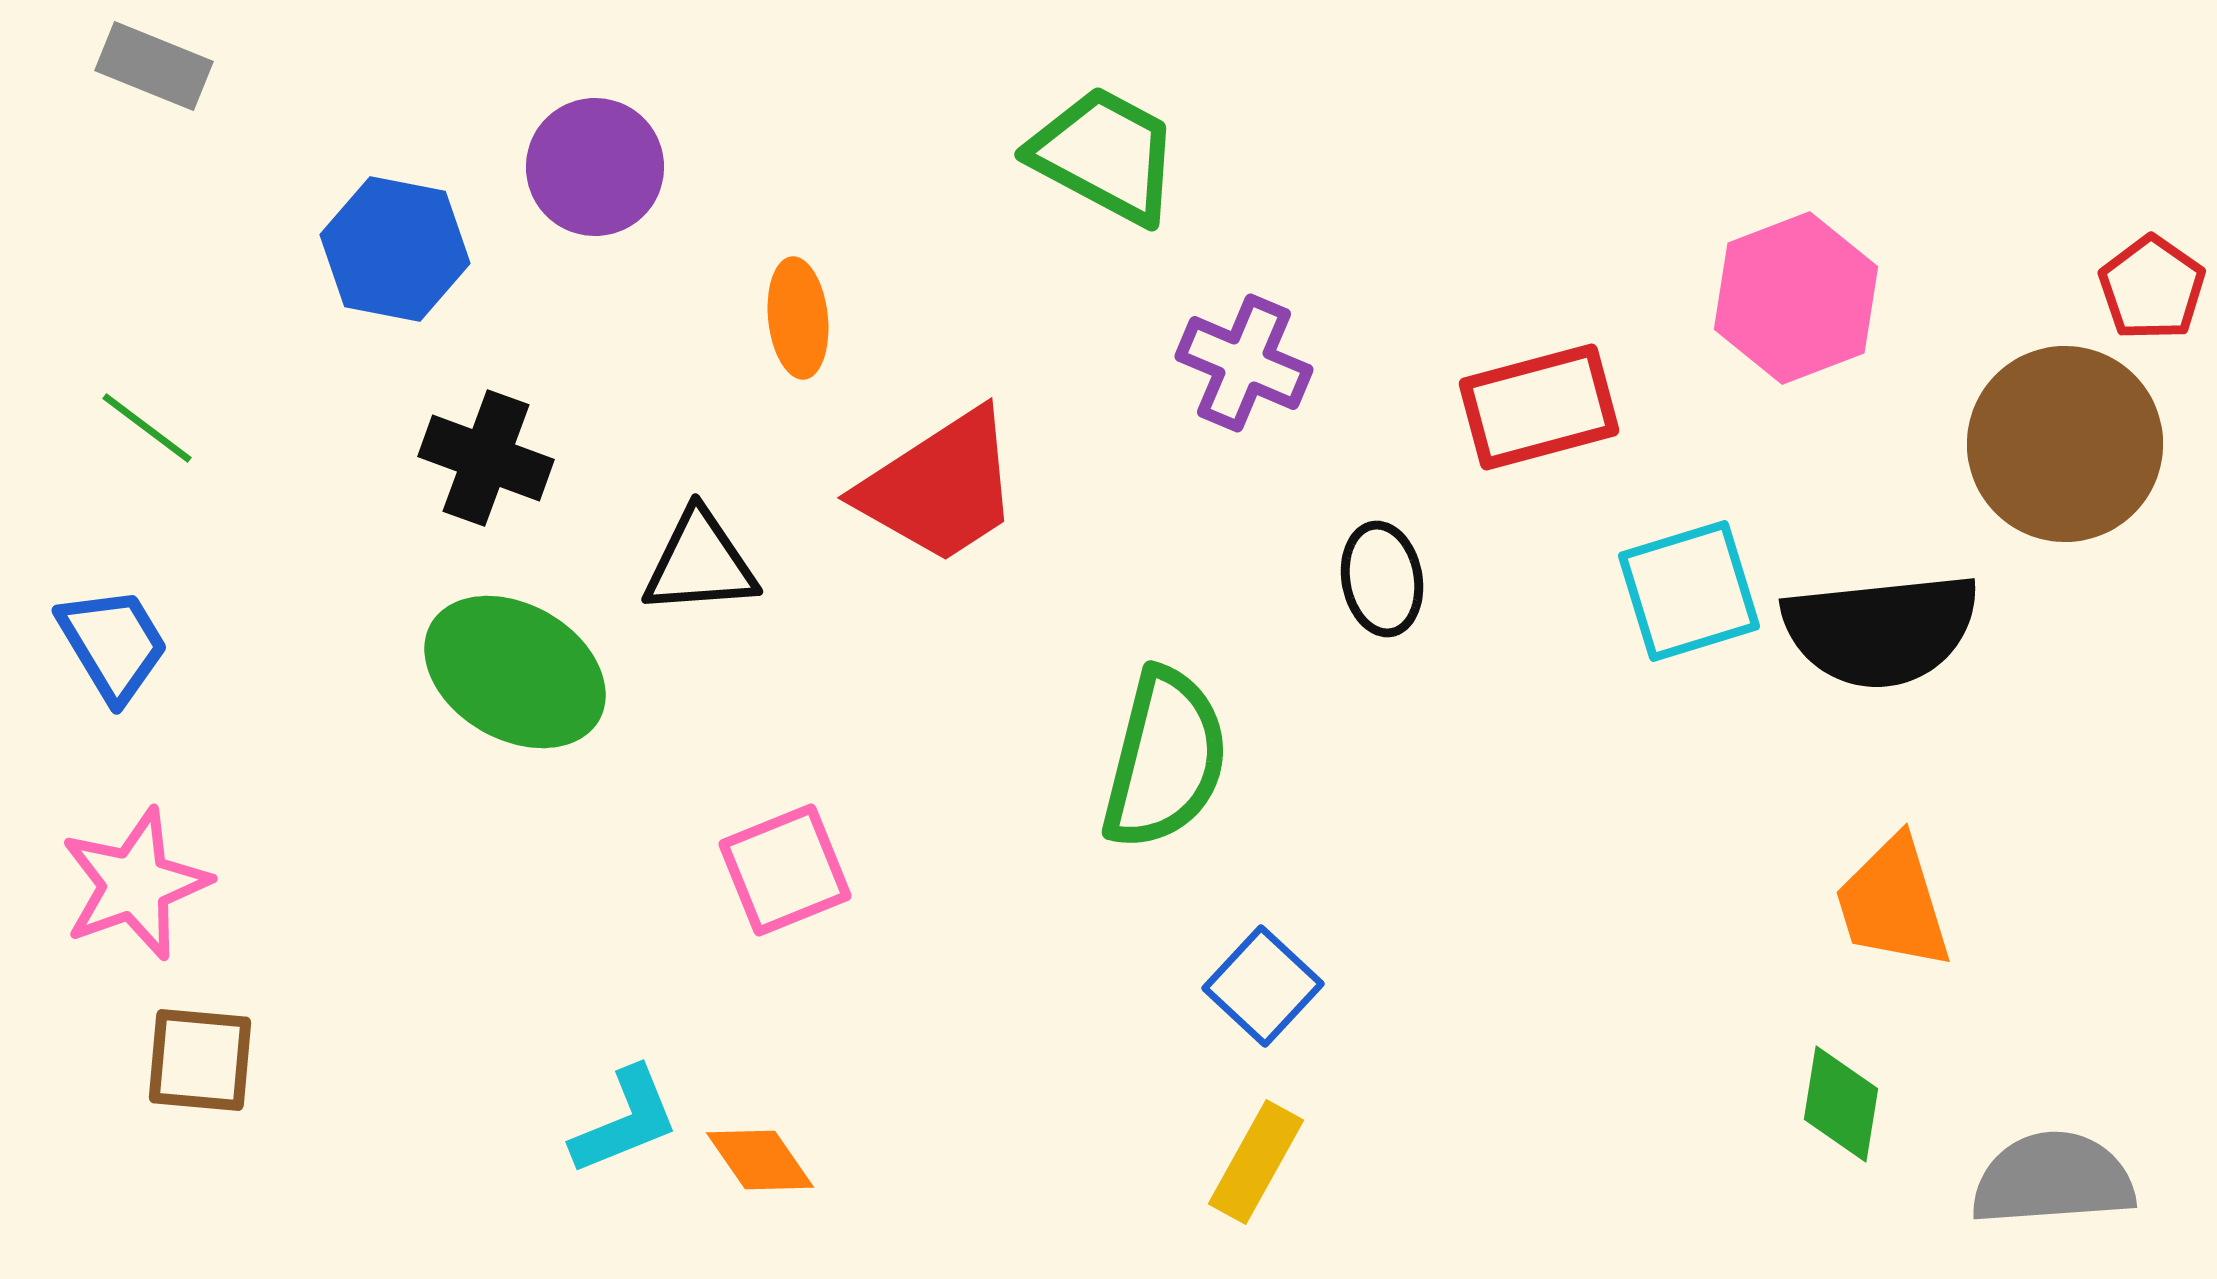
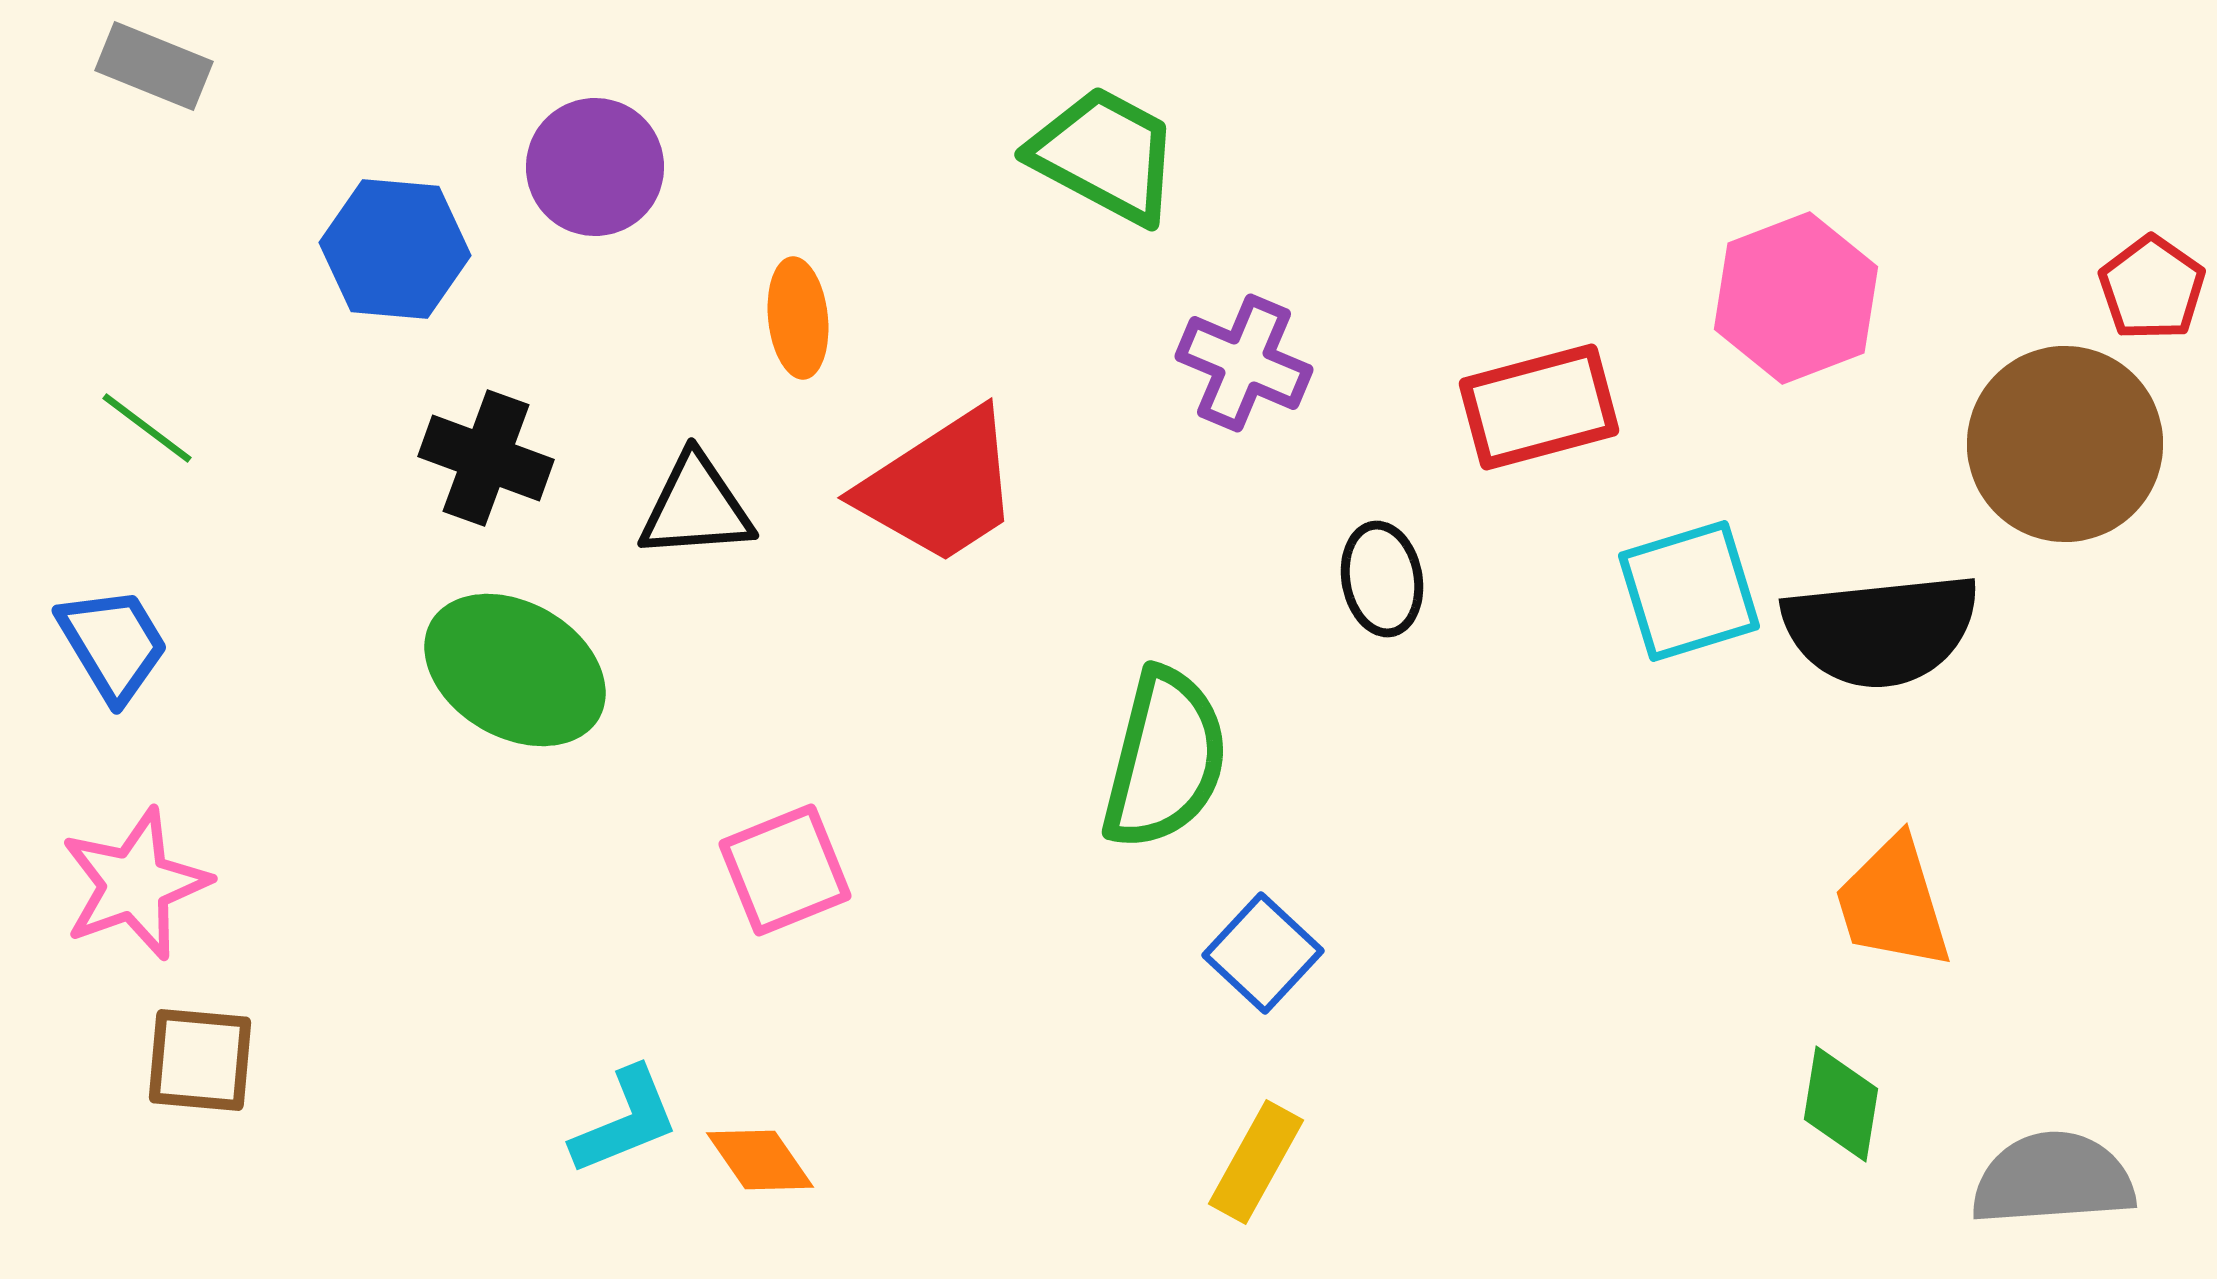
blue hexagon: rotated 6 degrees counterclockwise
black triangle: moved 4 px left, 56 px up
green ellipse: moved 2 px up
blue square: moved 33 px up
